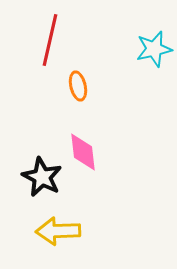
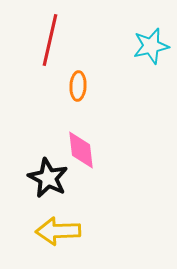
cyan star: moved 3 px left, 3 px up
orange ellipse: rotated 16 degrees clockwise
pink diamond: moved 2 px left, 2 px up
black star: moved 6 px right, 1 px down
